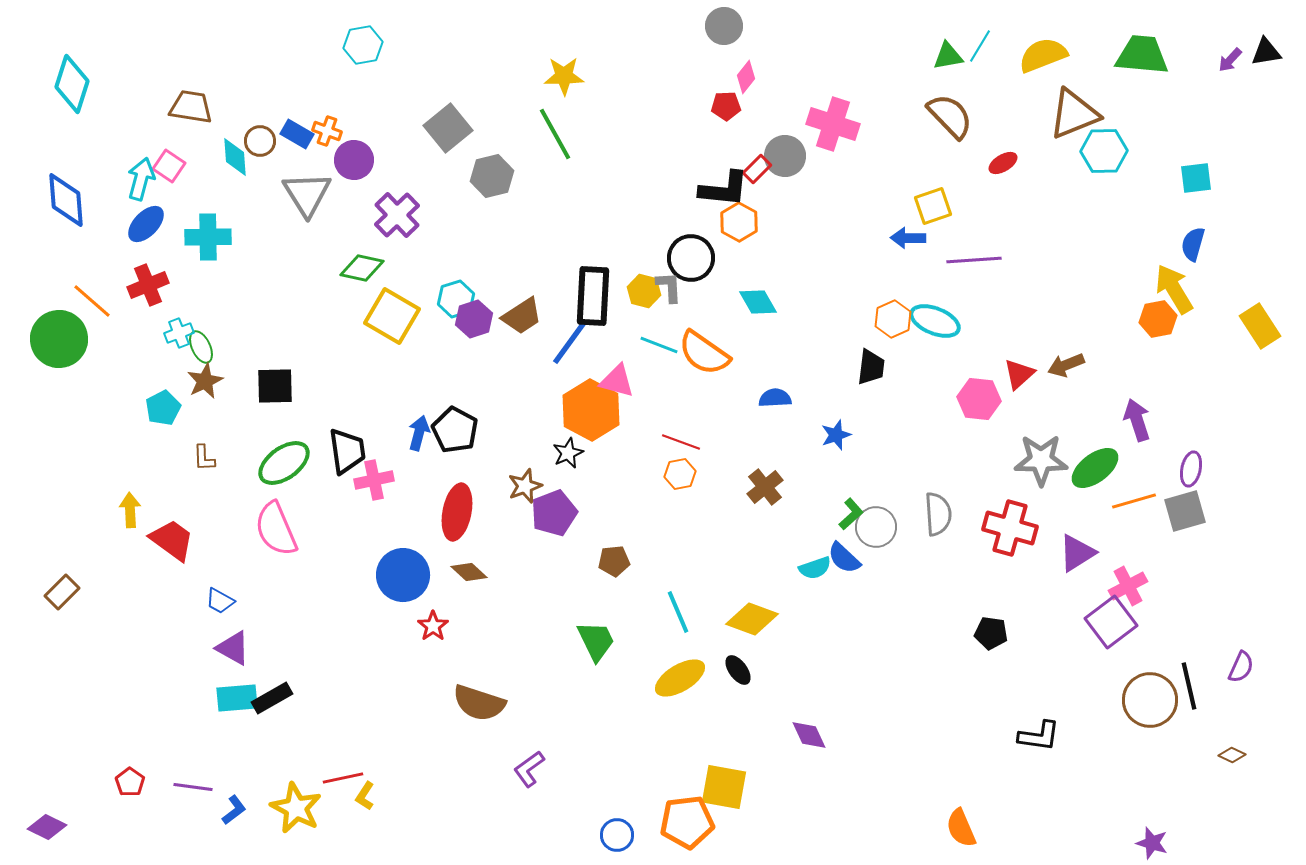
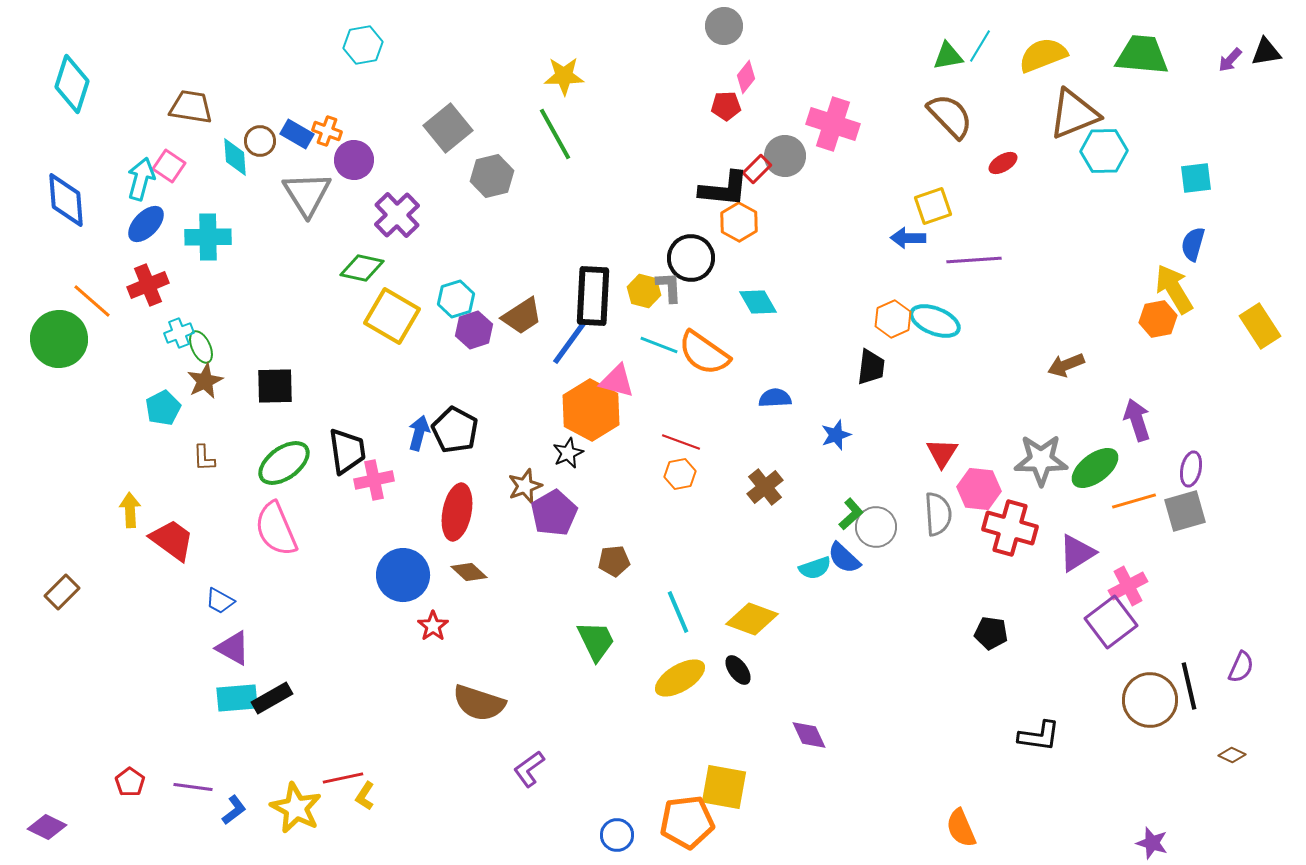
purple hexagon at (474, 319): moved 11 px down
red triangle at (1019, 374): moved 77 px left, 79 px down; rotated 16 degrees counterclockwise
pink hexagon at (979, 399): moved 90 px down
purple pentagon at (554, 513): rotated 9 degrees counterclockwise
